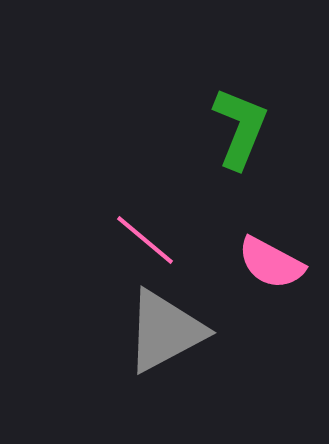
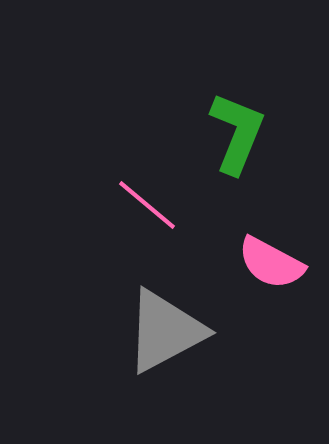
green L-shape: moved 3 px left, 5 px down
pink line: moved 2 px right, 35 px up
